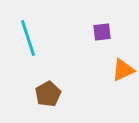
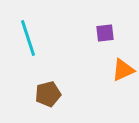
purple square: moved 3 px right, 1 px down
brown pentagon: rotated 15 degrees clockwise
